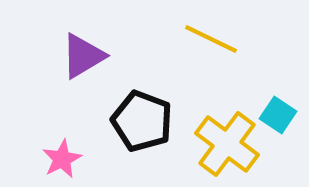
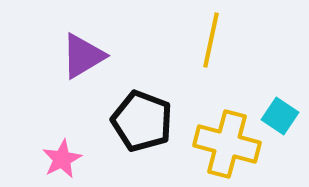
yellow line: moved 1 px down; rotated 76 degrees clockwise
cyan square: moved 2 px right, 1 px down
yellow cross: rotated 22 degrees counterclockwise
